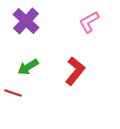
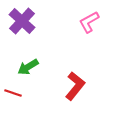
purple cross: moved 4 px left
red L-shape: moved 15 px down
